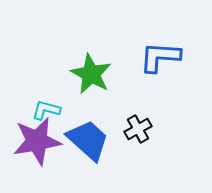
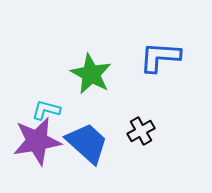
black cross: moved 3 px right, 2 px down
blue trapezoid: moved 1 px left, 3 px down
